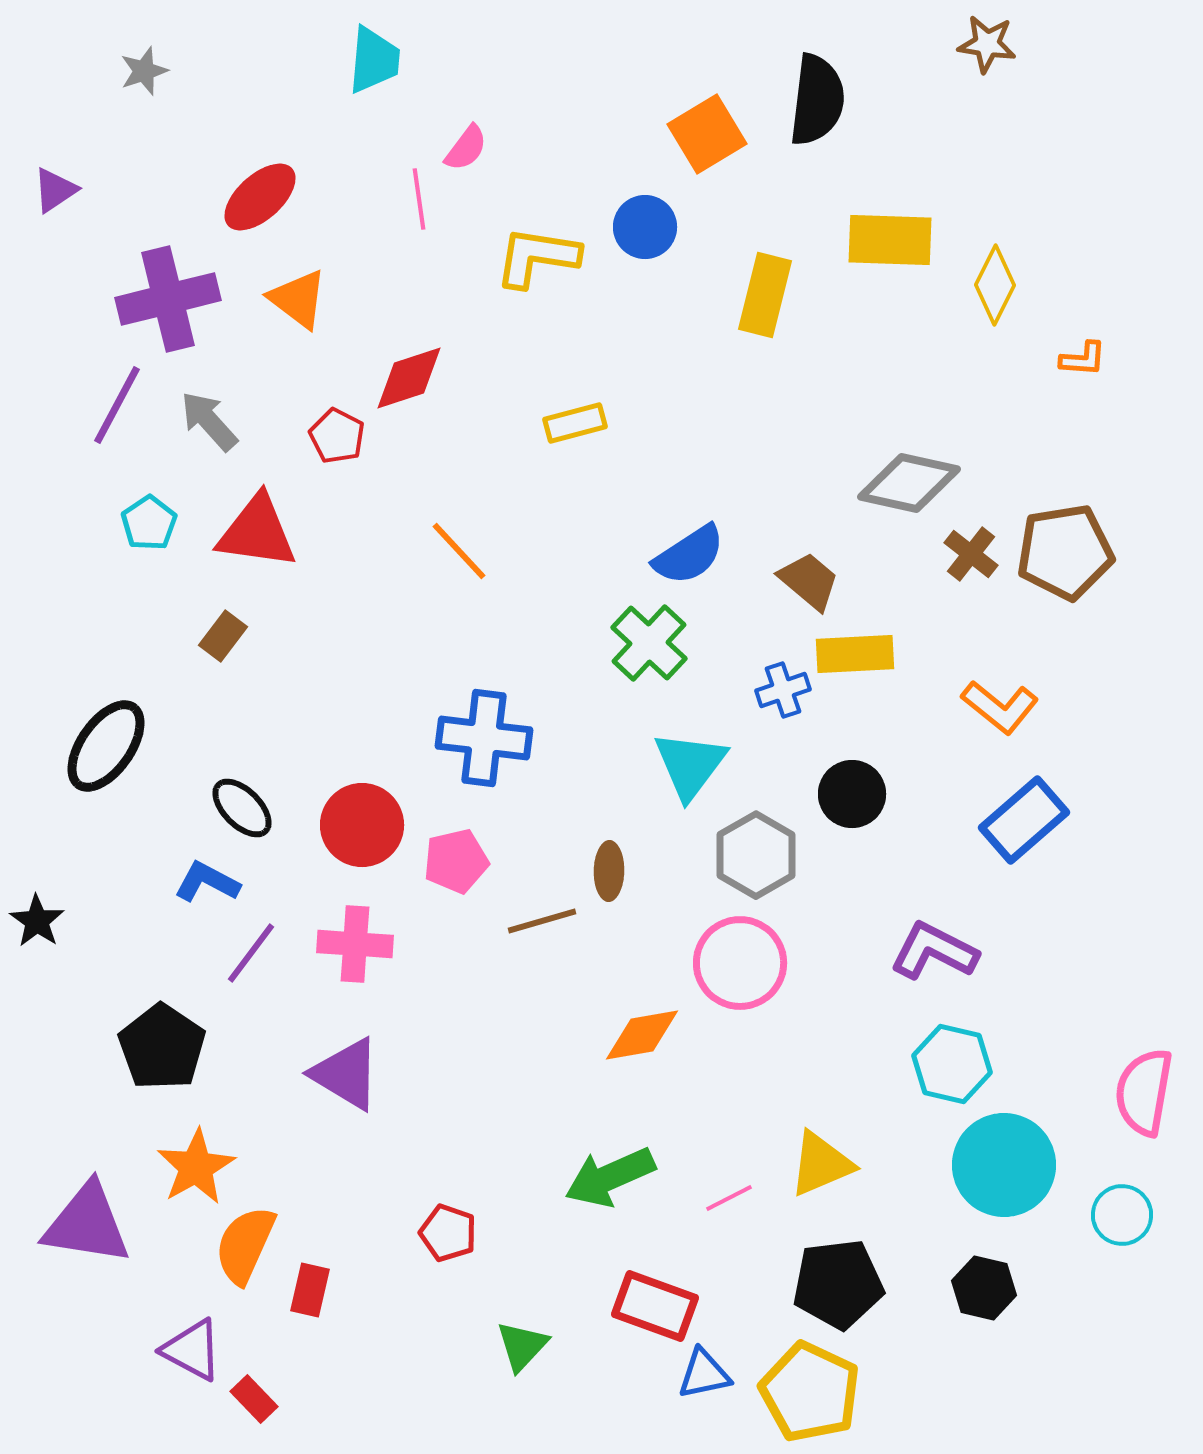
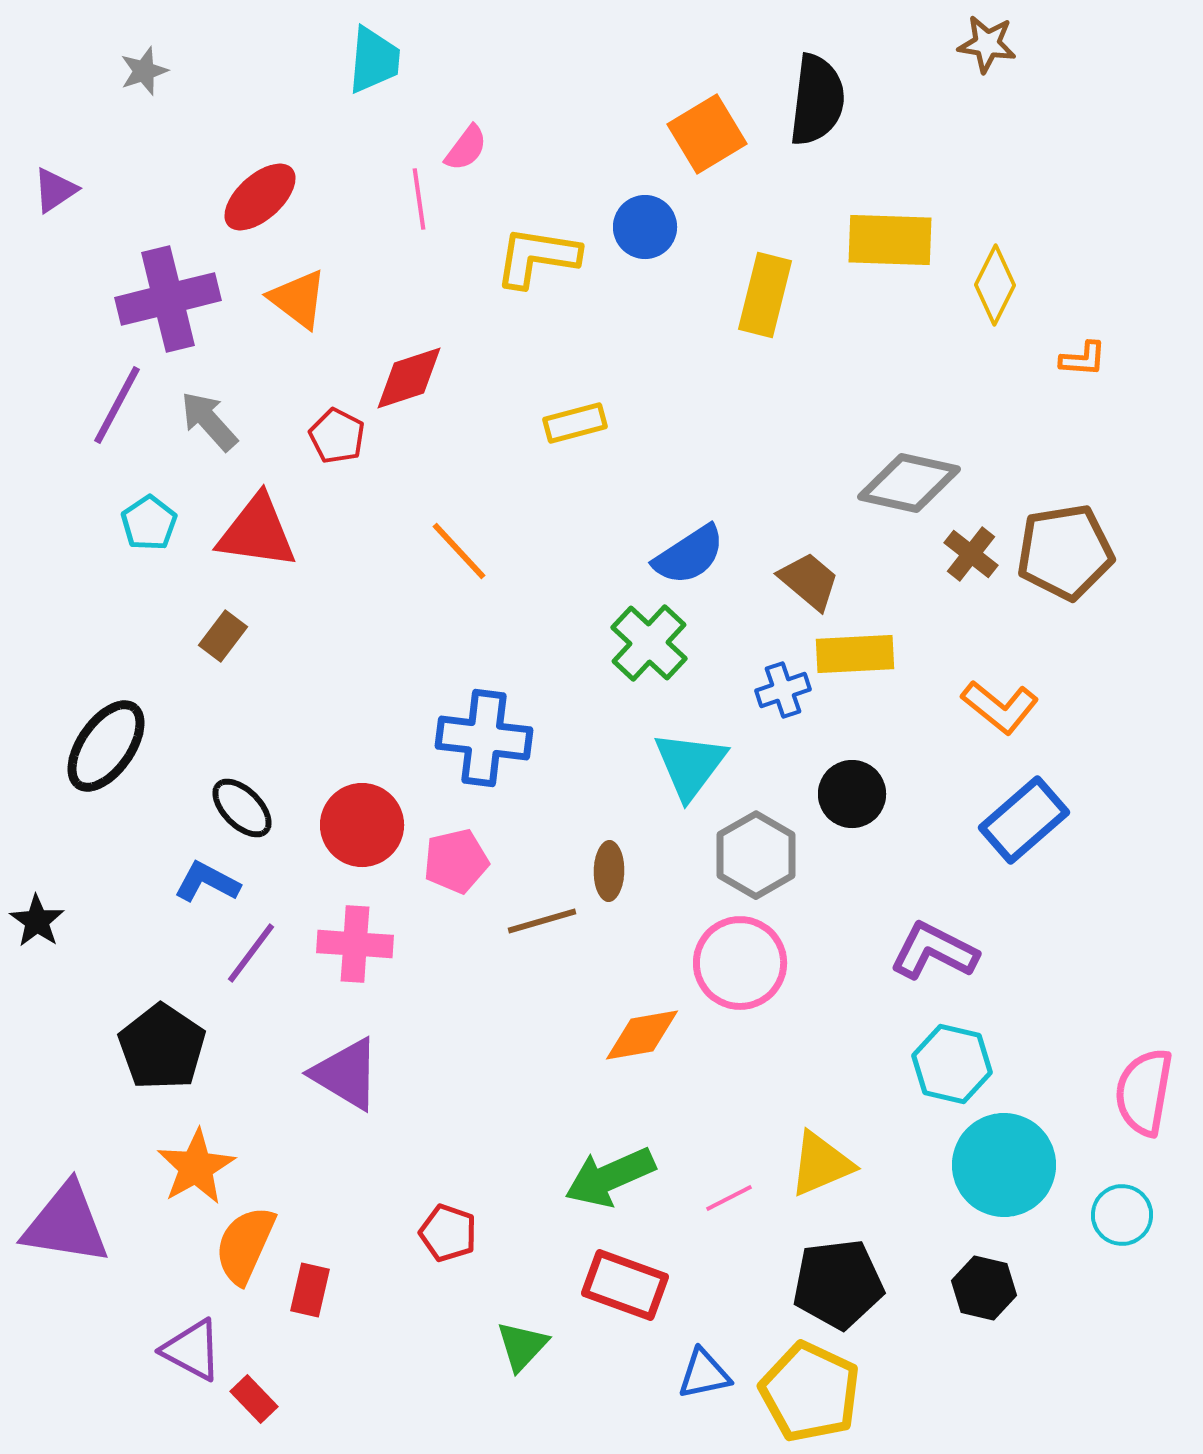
purple triangle at (87, 1224): moved 21 px left
red rectangle at (655, 1306): moved 30 px left, 21 px up
